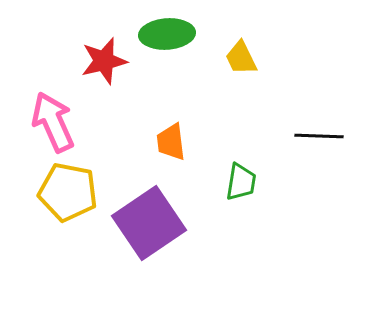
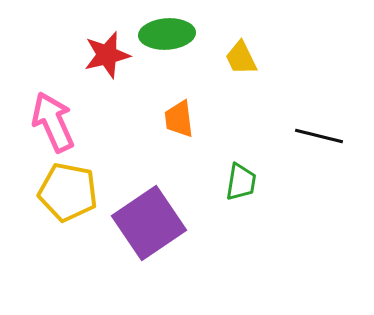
red star: moved 3 px right, 6 px up
black line: rotated 12 degrees clockwise
orange trapezoid: moved 8 px right, 23 px up
